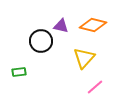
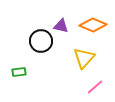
orange diamond: rotated 8 degrees clockwise
